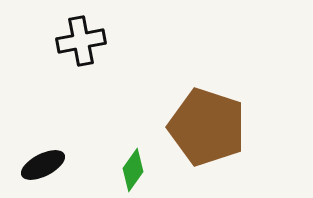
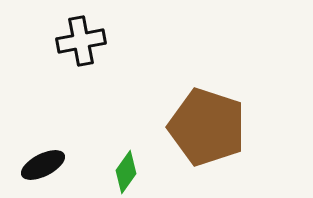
green diamond: moved 7 px left, 2 px down
